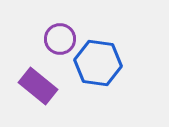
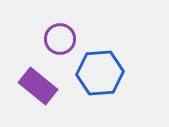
blue hexagon: moved 2 px right, 10 px down; rotated 12 degrees counterclockwise
